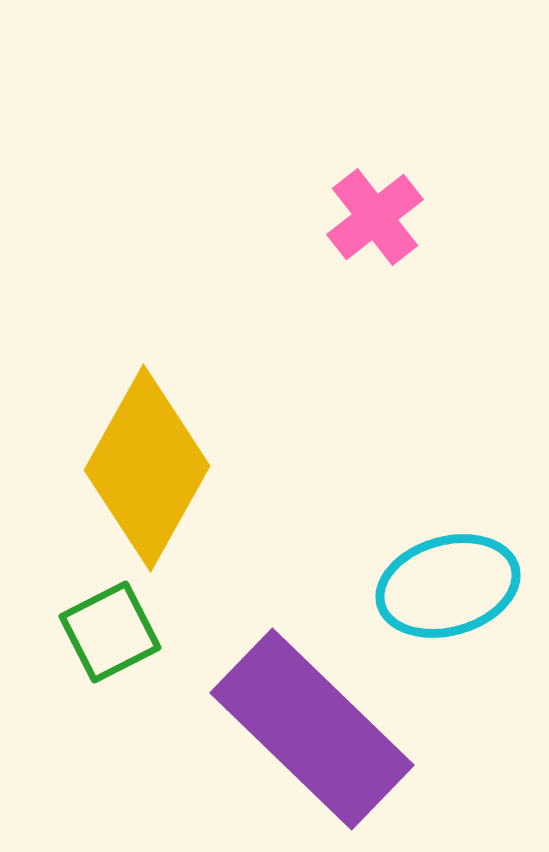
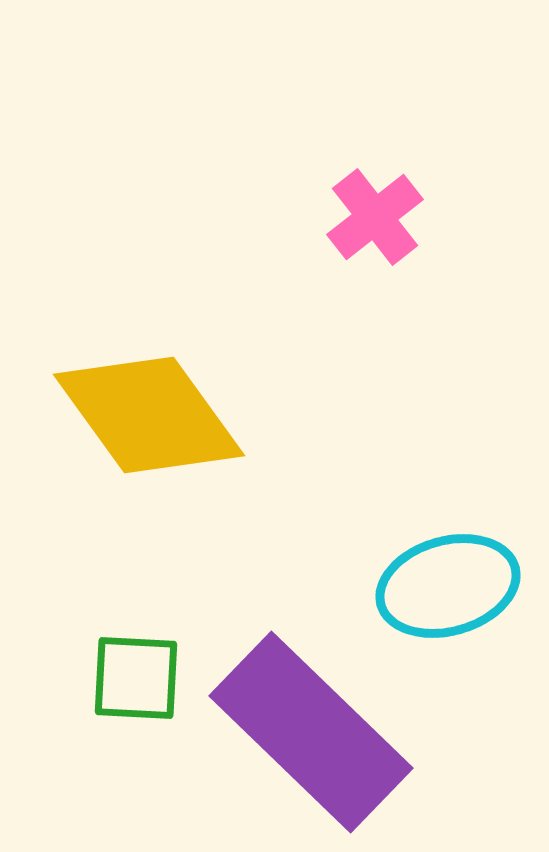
yellow diamond: moved 2 px right, 53 px up; rotated 65 degrees counterclockwise
green square: moved 26 px right, 46 px down; rotated 30 degrees clockwise
purple rectangle: moved 1 px left, 3 px down
